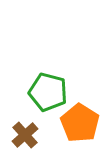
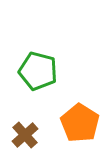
green pentagon: moved 10 px left, 21 px up
